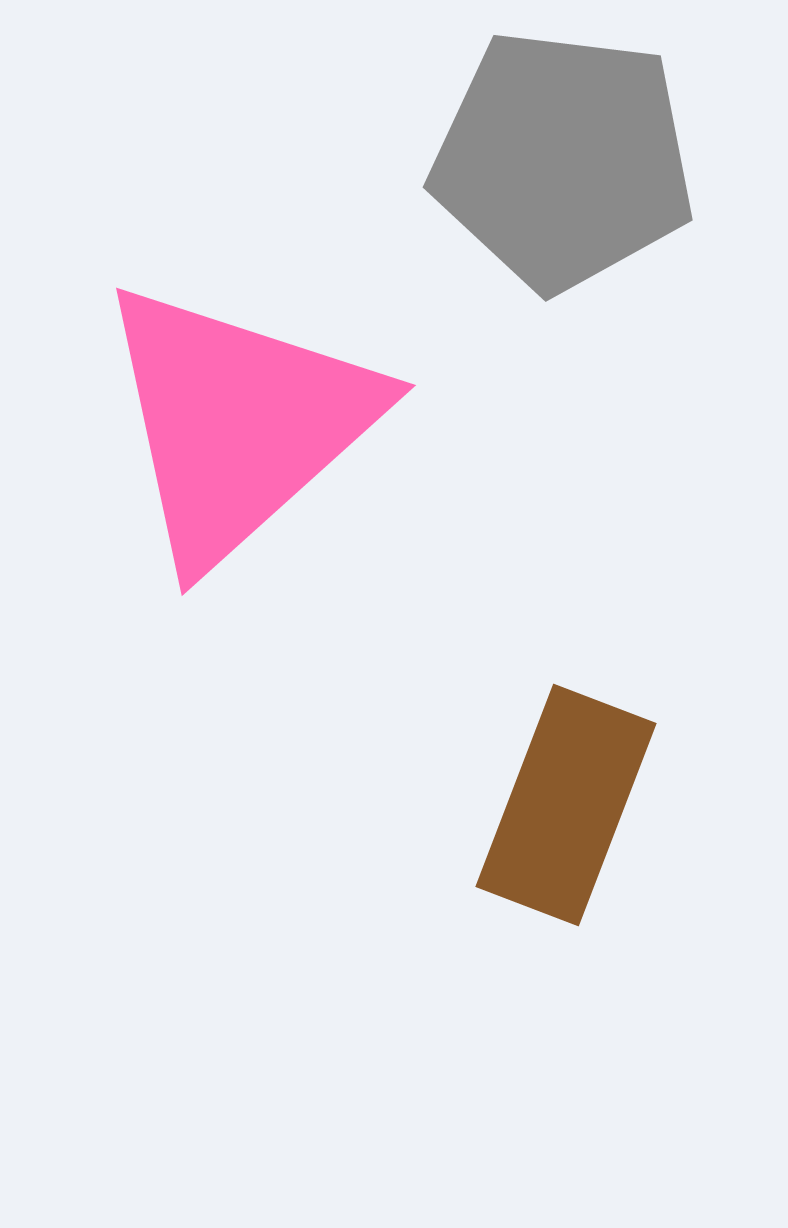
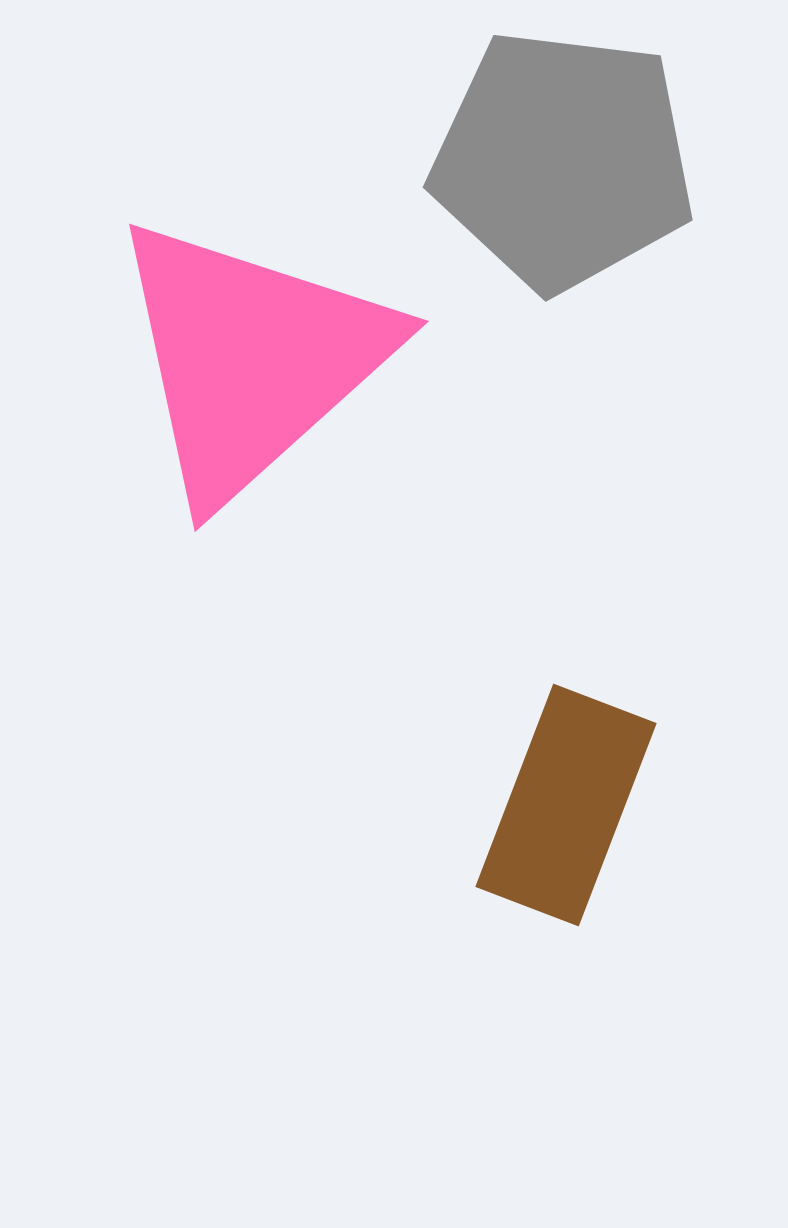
pink triangle: moved 13 px right, 64 px up
